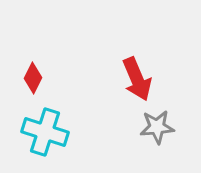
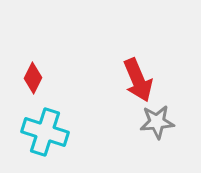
red arrow: moved 1 px right, 1 px down
gray star: moved 5 px up
